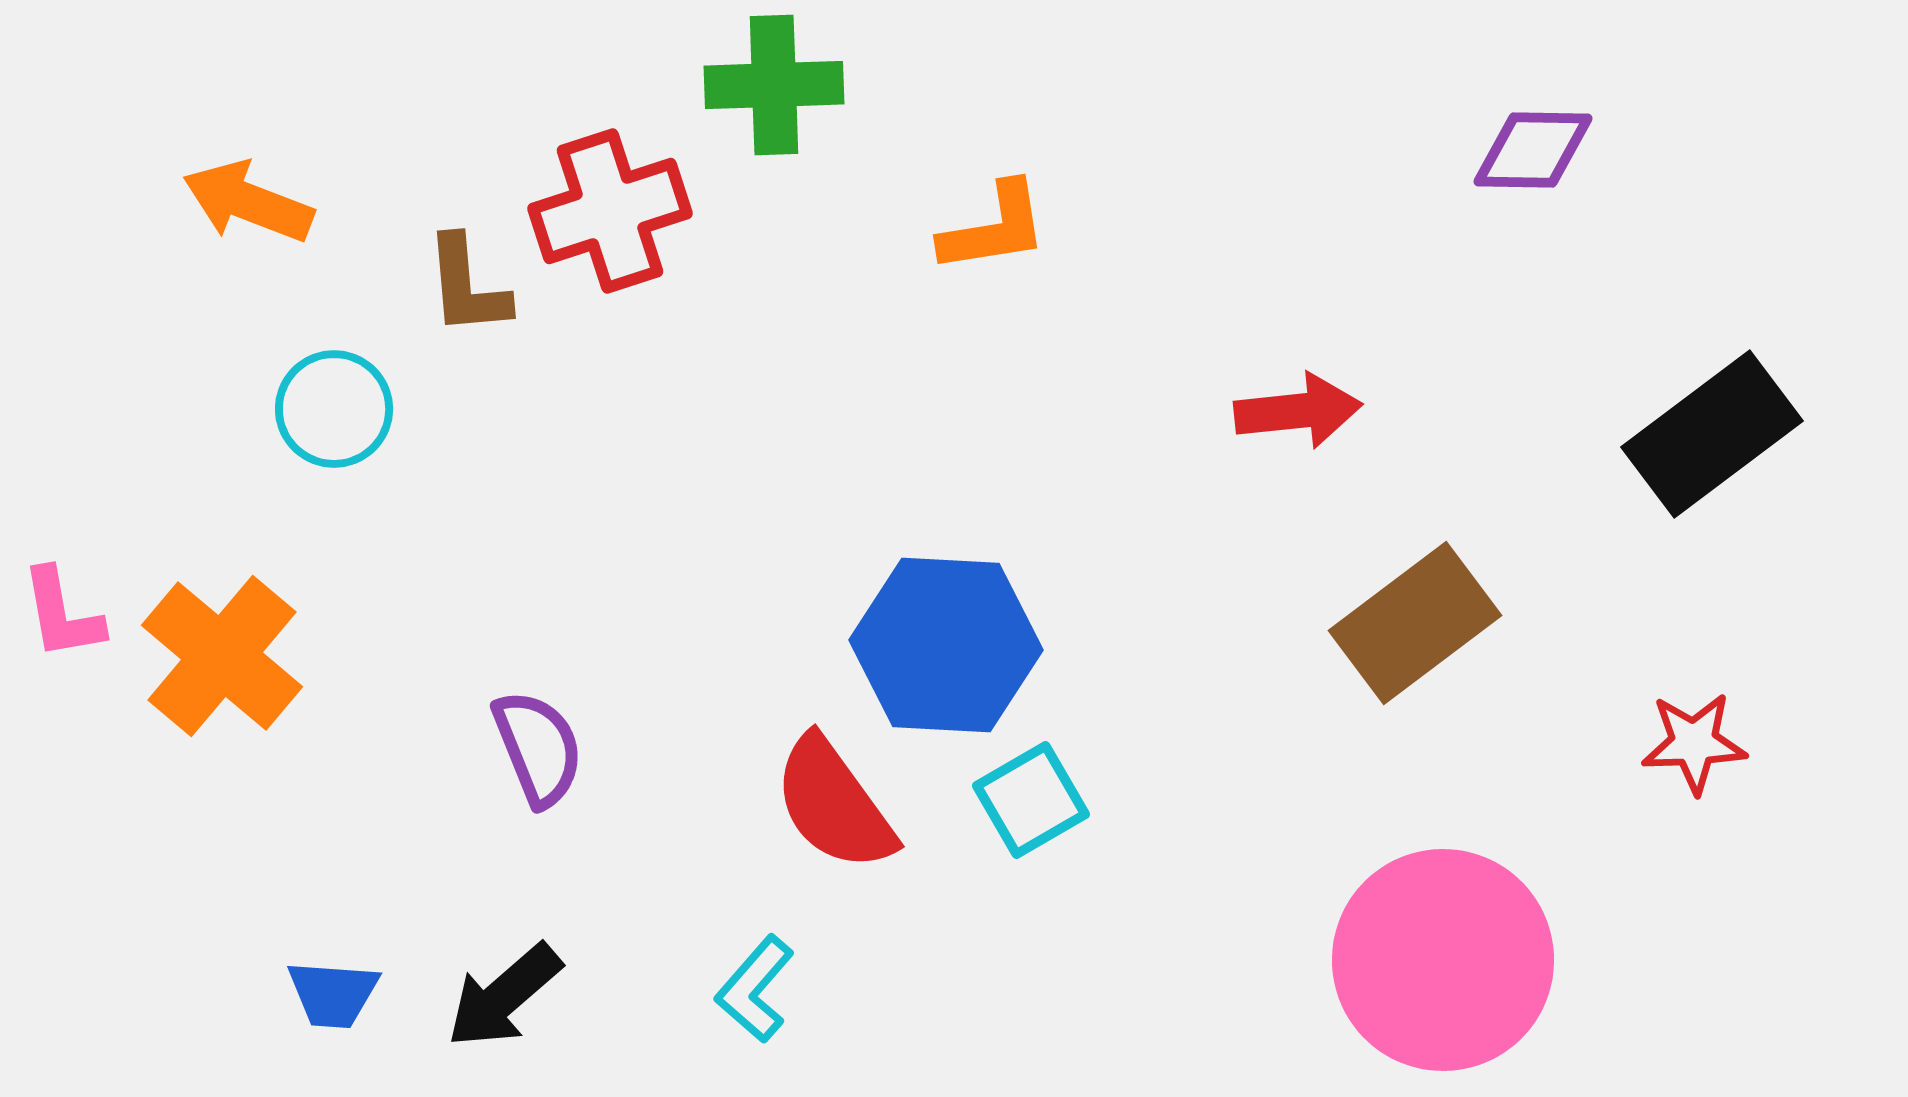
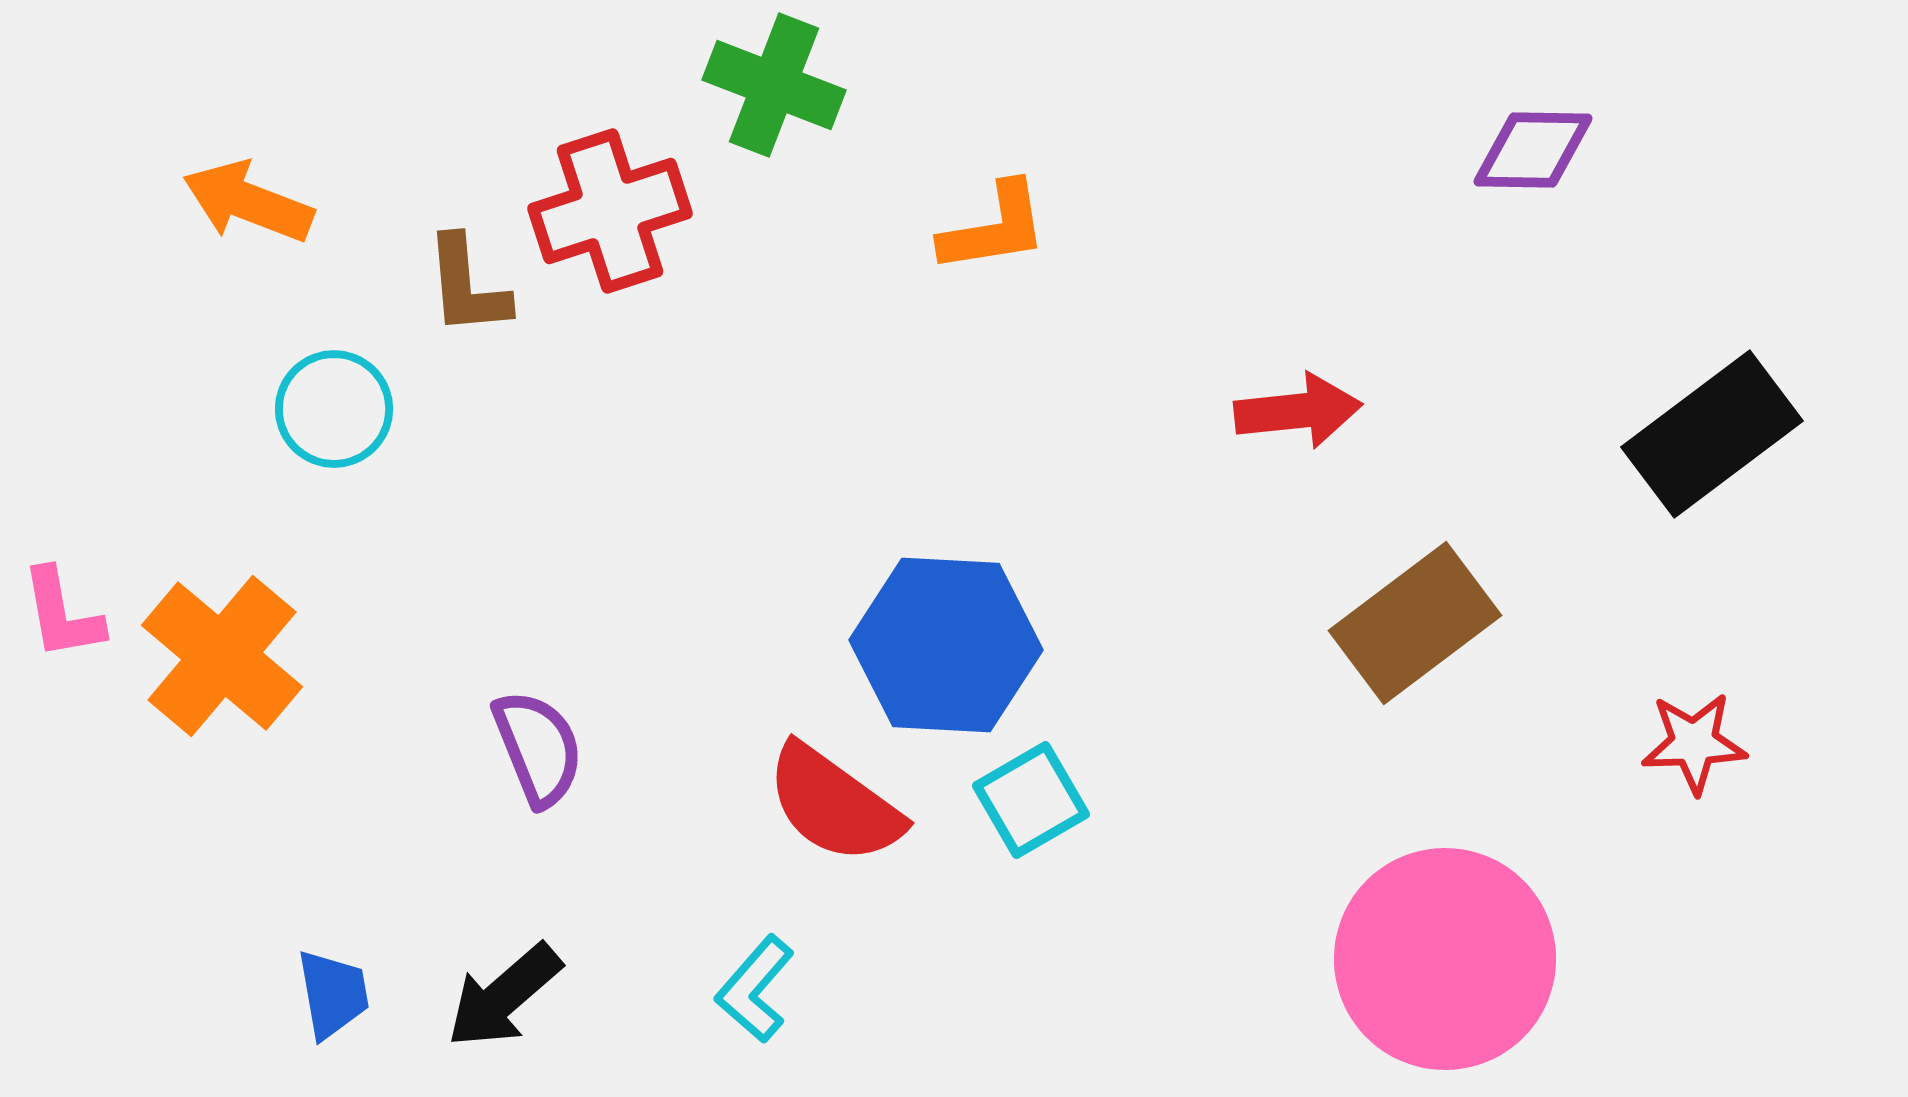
green cross: rotated 23 degrees clockwise
red semicircle: rotated 18 degrees counterclockwise
pink circle: moved 2 px right, 1 px up
blue trapezoid: rotated 104 degrees counterclockwise
